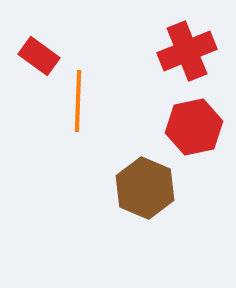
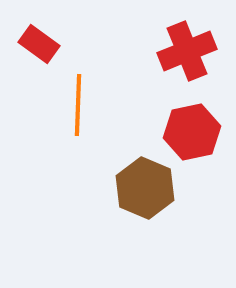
red rectangle: moved 12 px up
orange line: moved 4 px down
red hexagon: moved 2 px left, 5 px down
